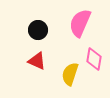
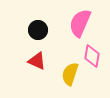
pink diamond: moved 2 px left, 3 px up
